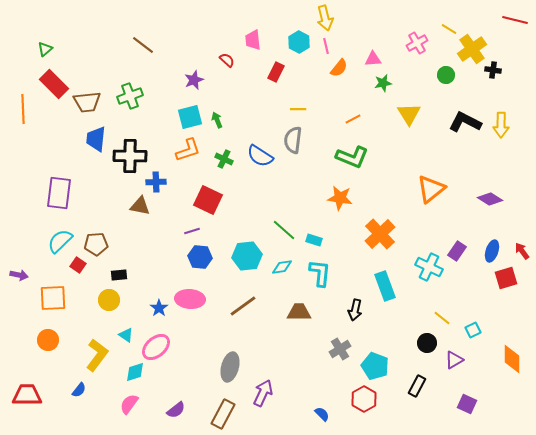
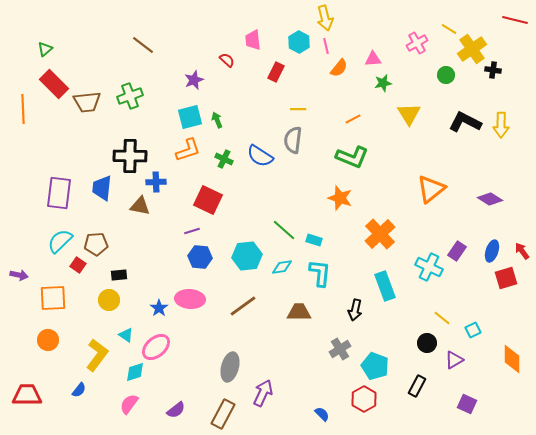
blue trapezoid at (96, 139): moved 6 px right, 49 px down
orange star at (340, 198): rotated 10 degrees clockwise
